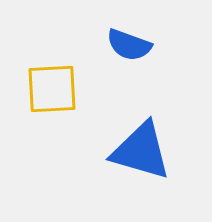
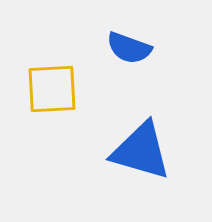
blue semicircle: moved 3 px down
